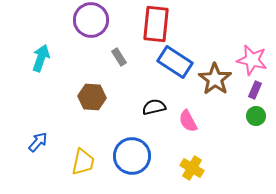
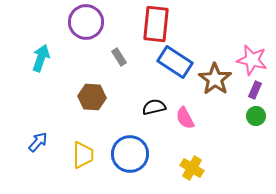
purple circle: moved 5 px left, 2 px down
pink semicircle: moved 3 px left, 3 px up
blue circle: moved 2 px left, 2 px up
yellow trapezoid: moved 7 px up; rotated 12 degrees counterclockwise
